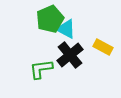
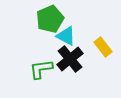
cyan triangle: moved 7 px down
yellow rectangle: rotated 24 degrees clockwise
black cross: moved 4 px down
